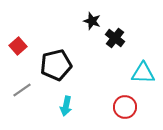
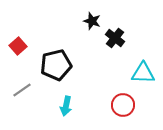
red circle: moved 2 px left, 2 px up
